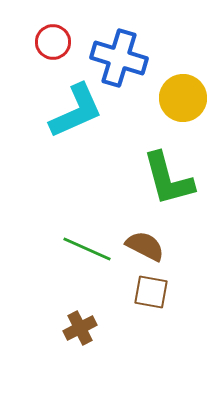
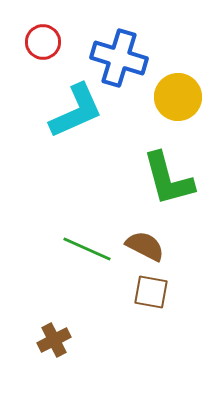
red circle: moved 10 px left
yellow circle: moved 5 px left, 1 px up
brown cross: moved 26 px left, 12 px down
